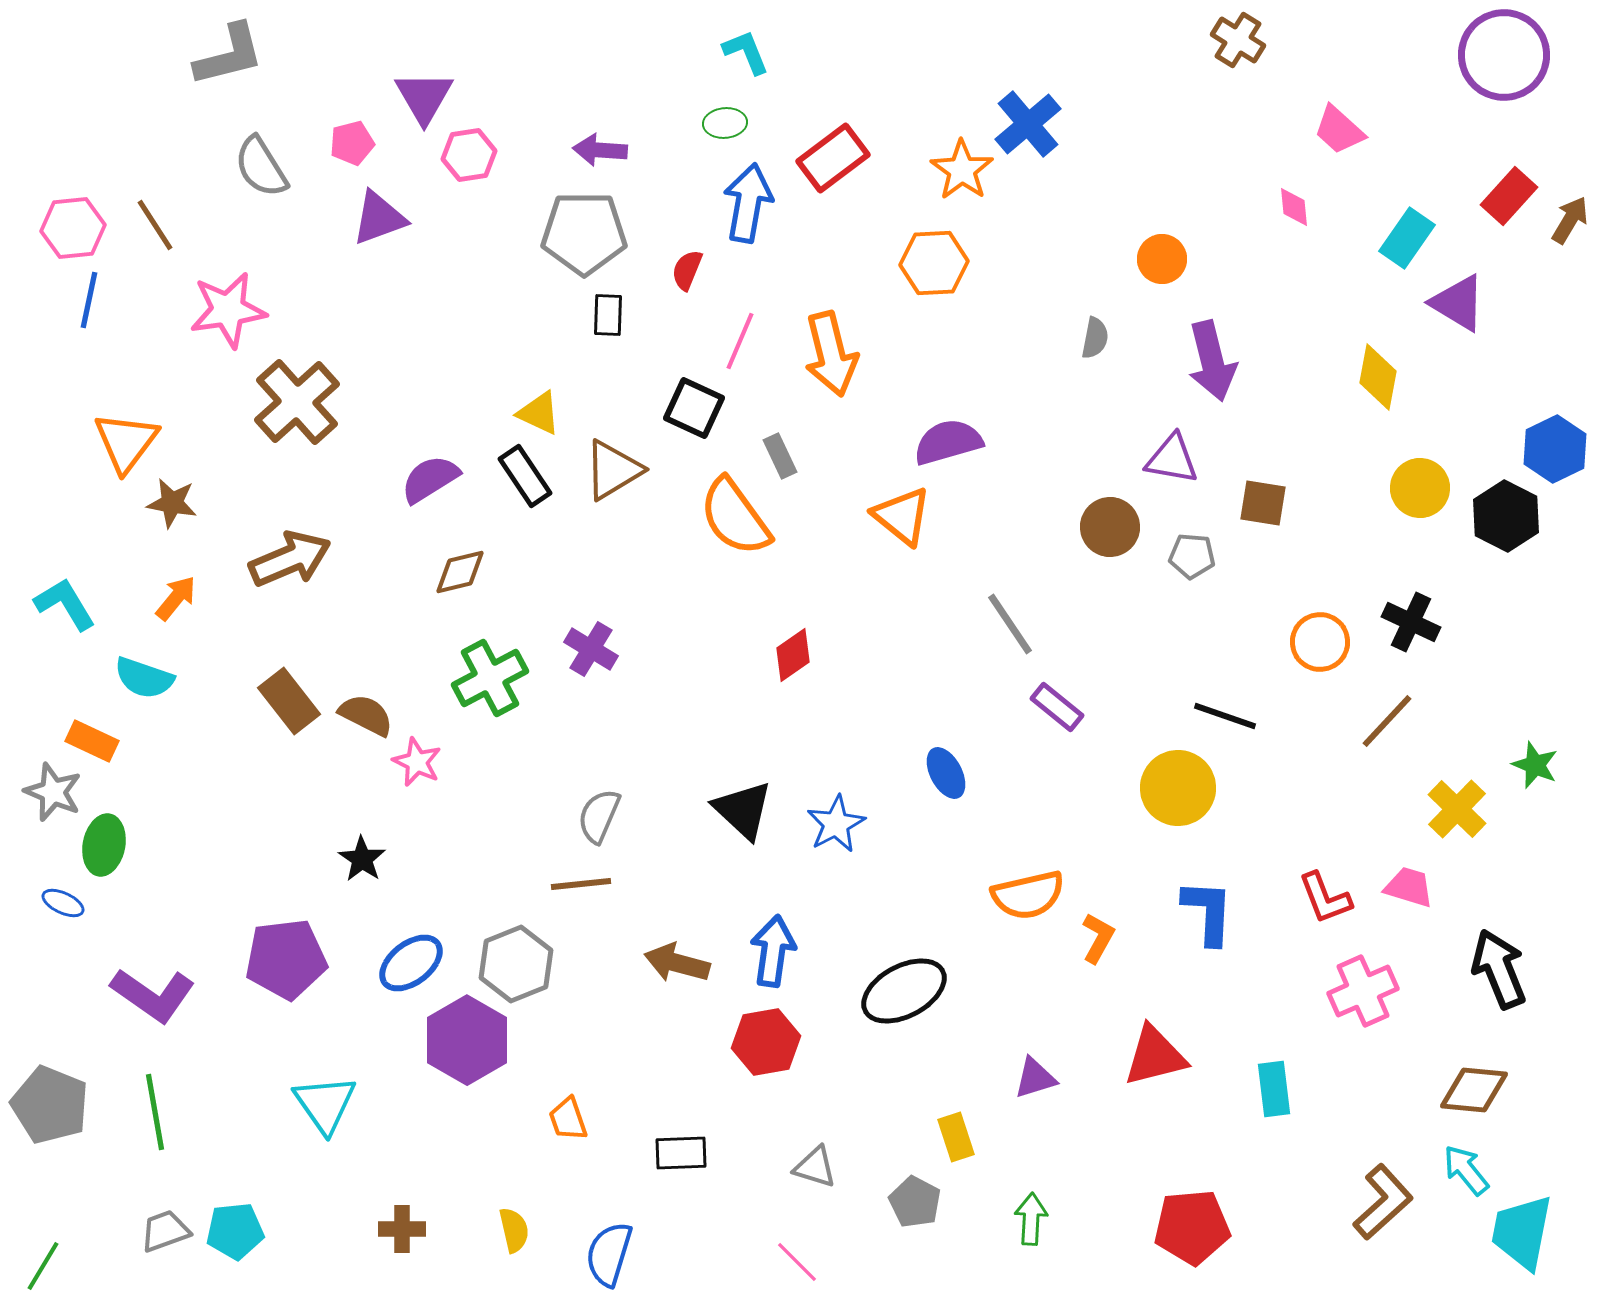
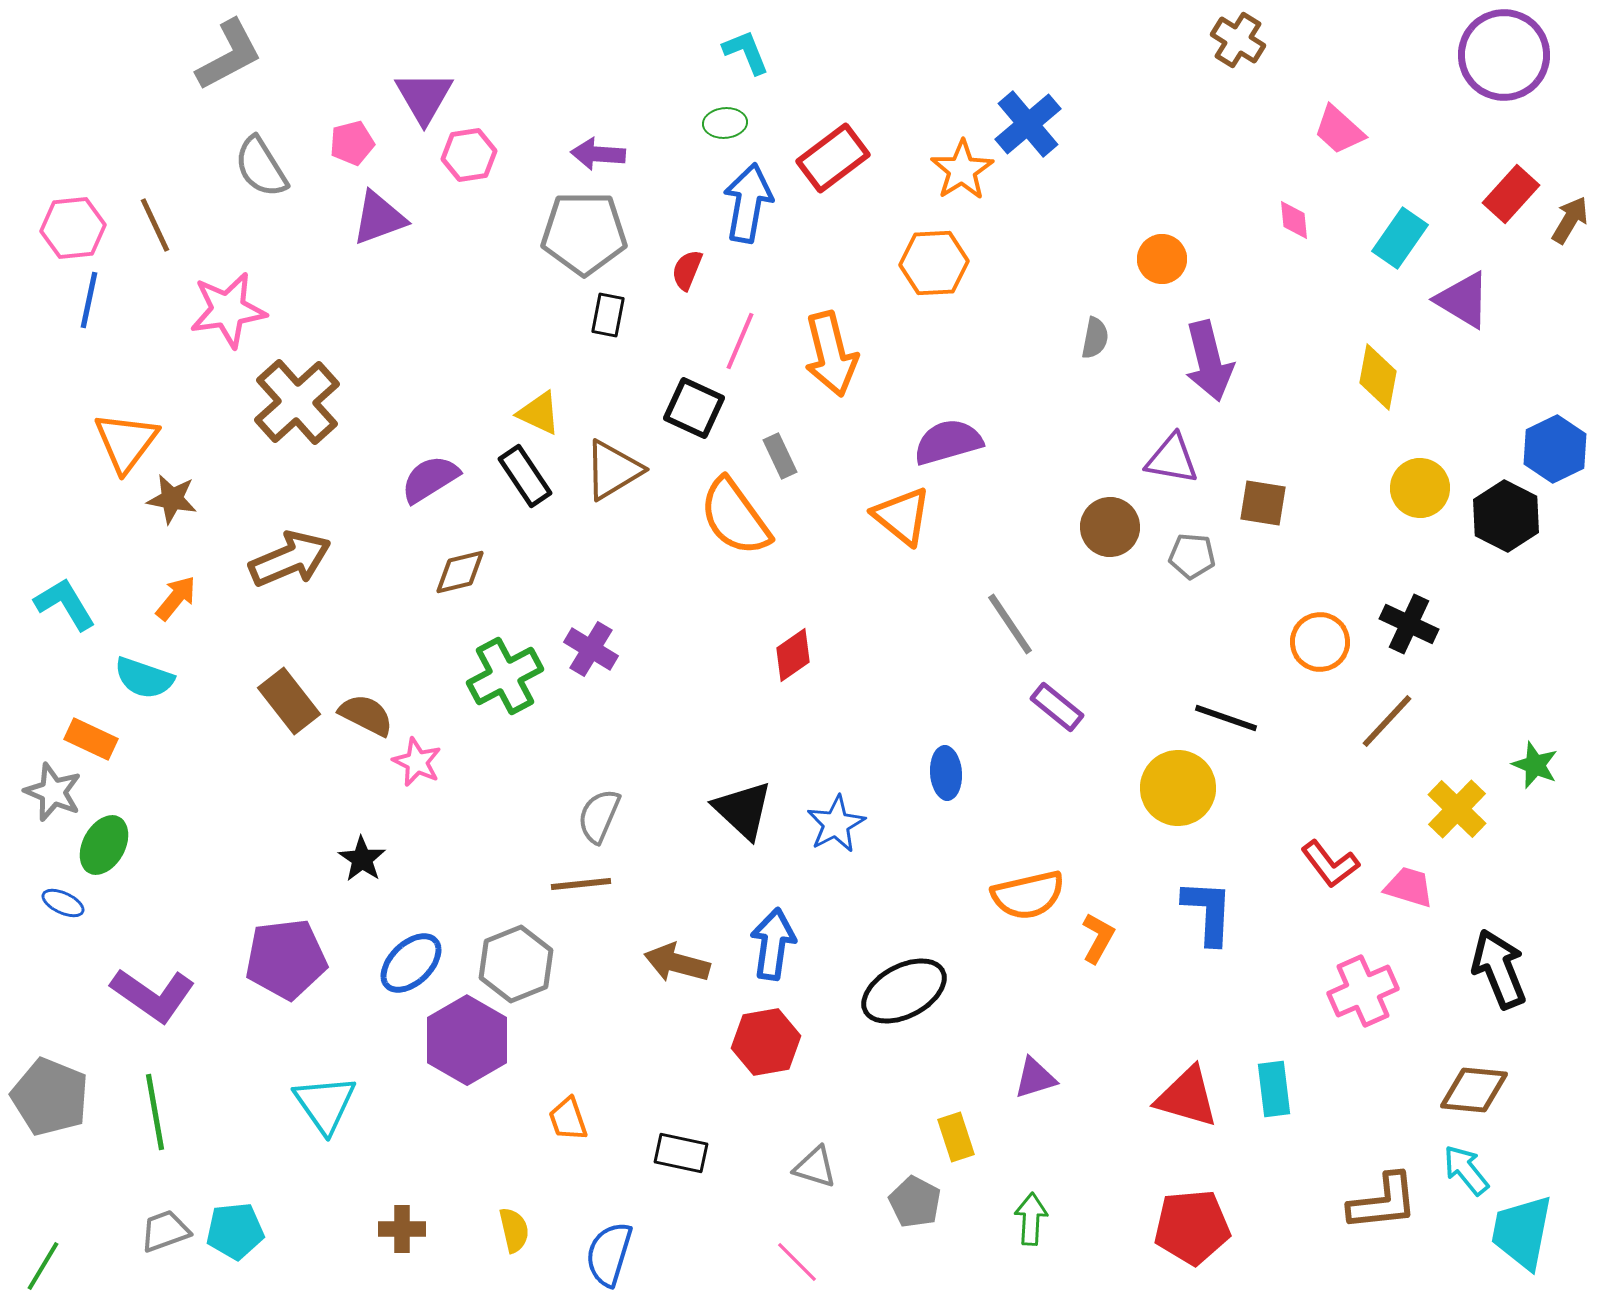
gray L-shape at (229, 55): rotated 14 degrees counterclockwise
purple arrow at (600, 150): moved 2 px left, 4 px down
orange star at (962, 170): rotated 4 degrees clockwise
red rectangle at (1509, 196): moved 2 px right, 2 px up
pink diamond at (1294, 207): moved 13 px down
brown line at (155, 225): rotated 8 degrees clockwise
cyan rectangle at (1407, 238): moved 7 px left
purple triangle at (1458, 303): moved 5 px right, 3 px up
black rectangle at (608, 315): rotated 9 degrees clockwise
purple arrow at (1212, 361): moved 3 px left
brown star at (172, 503): moved 4 px up
black cross at (1411, 622): moved 2 px left, 2 px down
green cross at (490, 678): moved 15 px right, 2 px up
black line at (1225, 716): moved 1 px right, 2 px down
orange rectangle at (92, 741): moved 1 px left, 2 px up
blue ellipse at (946, 773): rotated 24 degrees clockwise
green ellipse at (104, 845): rotated 18 degrees clockwise
red L-shape at (1325, 898): moved 5 px right, 34 px up; rotated 16 degrees counterclockwise
blue arrow at (773, 951): moved 7 px up
blue ellipse at (411, 963): rotated 6 degrees counterclockwise
red triangle at (1155, 1056): moved 32 px right, 41 px down; rotated 30 degrees clockwise
gray pentagon at (50, 1105): moved 8 px up
black rectangle at (681, 1153): rotated 14 degrees clockwise
brown L-shape at (1383, 1202): rotated 36 degrees clockwise
